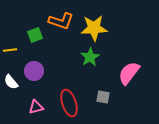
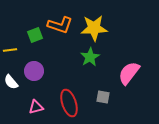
orange L-shape: moved 1 px left, 4 px down
